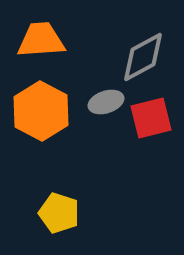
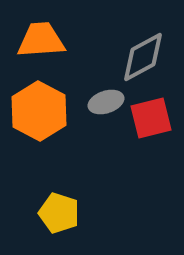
orange hexagon: moved 2 px left
